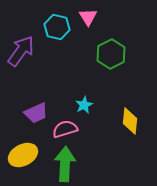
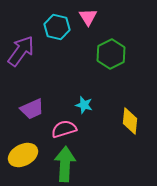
cyan star: rotated 30 degrees counterclockwise
purple trapezoid: moved 4 px left, 4 px up
pink semicircle: moved 1 px left
